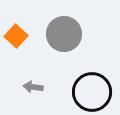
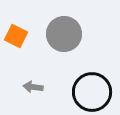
orange square: rotated 15 degrees counterclockwise
